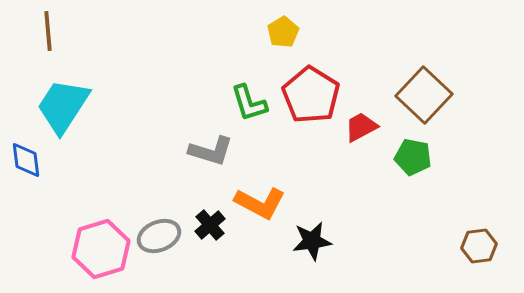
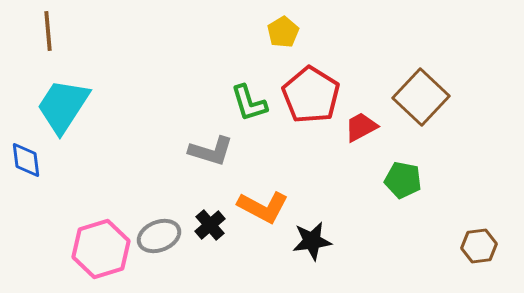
brown square: moved 3 px left, 2 px down
green pentagon: moved 10 px left, 23 px down
orange L-shape: moved 3 px right, 4 px down
